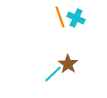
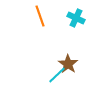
orange line: moved 20 px left, 1 px up
cyan line: moved 4 px right, 1 px down
